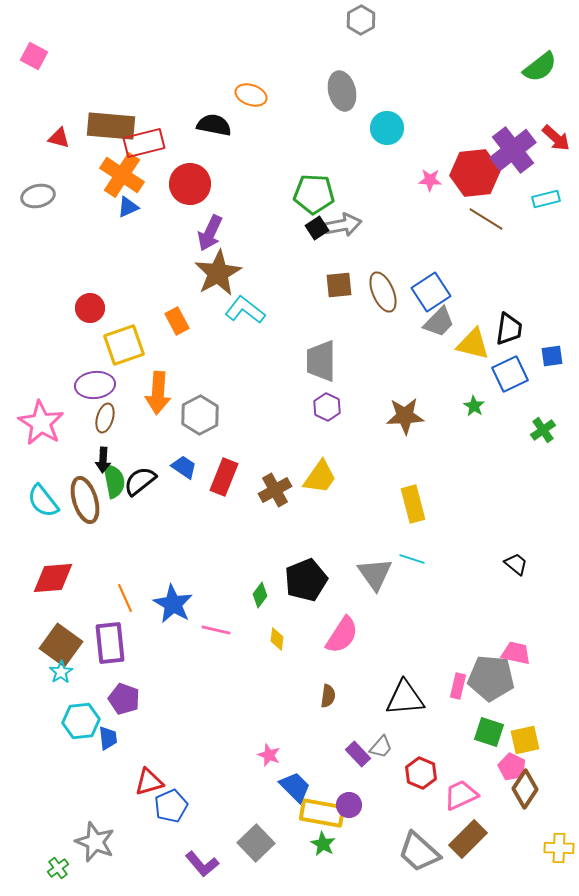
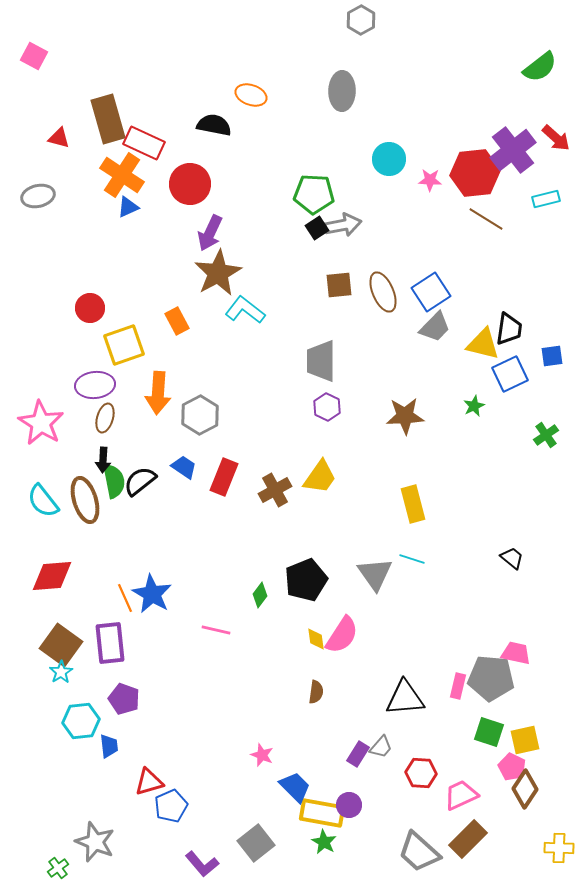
gray ellipse at (342, 91): rotated 15 degrees clockwise
brown rectangle at (111, 126): moved 3 px left, 7 px up; rotated 69 degrees clockwise
cyan circle at (387, 128): moved 2 px right, 31 px down
red rectangle at (144, 143): rotated 39 degrees clockwise
gray trapezoid at (439, 322): moved 4 px left, 5 px down
yellow triangle at (473, 344): moved 10 px right
green star at (474, 406): rotated 15 degrees clockwise
green cross at (543, 430): moved 3 px right, 5 px down
black trapezoid at (516, 564): moved 4 px left, 6 px up
red diamond at (53, 578): moved 1 px left, 2 px up
blue star at (173, 604): moved 21 px left, 10 px up
yellow diamond at (277, 639): moved 39 px right; rotated 15 degrees counterclockwise
brown semicircle at (328, 696): moved 12 px left, 4 px up
blue trapezoid at (108, 738): moved 1 px right, 8 px down
purple rectangle at (358, 754): rotated 75 degrees clockwise
pink star at (269, 755): moved 7 px left
red hexagon at (421, 773): rotated 20 degrees counterclockwise
gray square at (256, 843): rotated 6 degrees clockwise
green star at (323, 844): moved 1 px right, 2 px up
